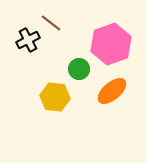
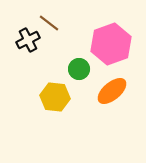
brown line: moved 2 px left
